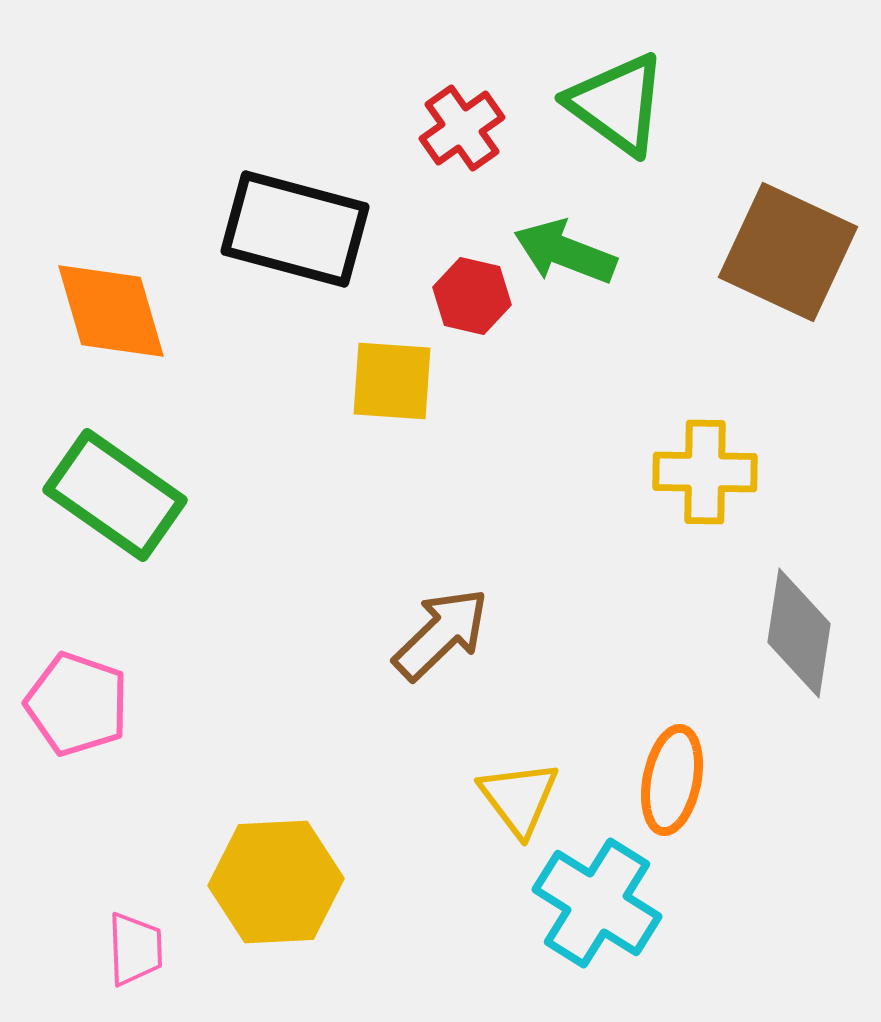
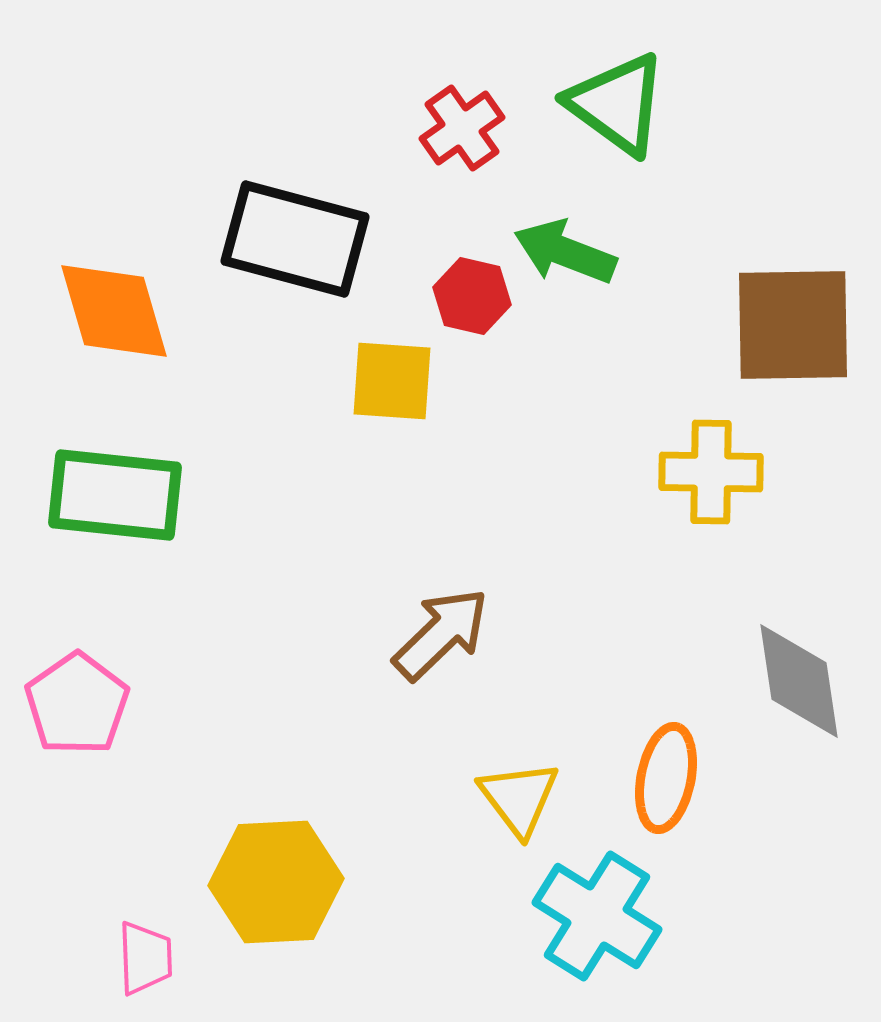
black rectangle: moved 10 px down
brown square: moved 5 px right, 73 px down; rotated 26 degrees counterclockwise
orange diamond: moved 3 px right
yellow cross: moved 6 px right
green rectangle: rotated 29 degrees counterclockwise
gray diamond: moved 48 px down; rotated 17 degrees counterclockwise
pink pentagon: rotated 18 degrees clockwise
orange ellipse: moved 6 px left, 2 px up
cyan cross: moved 13 px down
pink trapezoid: moved 10 px right, 9 px down
